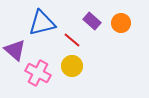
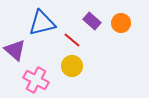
pink cross: moved 2 px left, 7 px down
